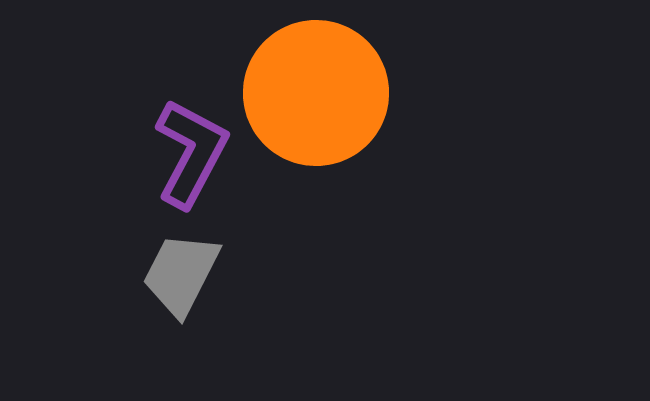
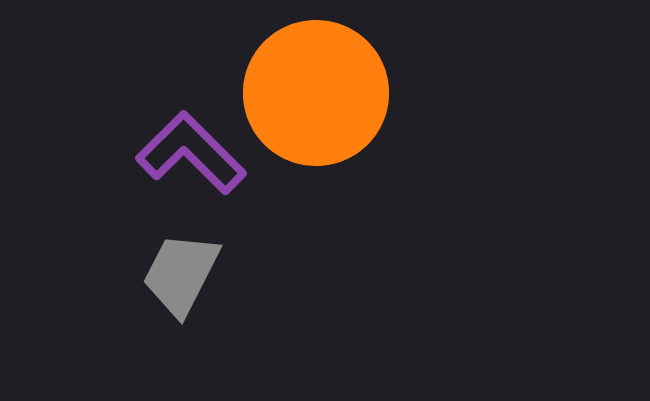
purple L-shape: rotated 73 degrees counterclockwise
